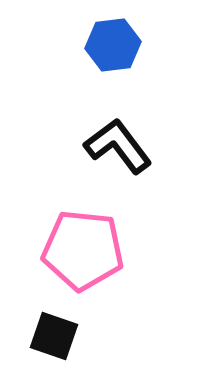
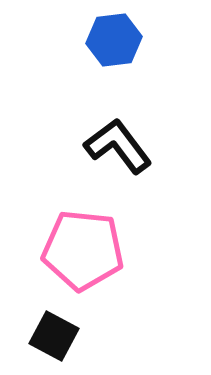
blue hexagon: moved 1 px right, 5 px up
black square: rotated 9 degrees clockwise
